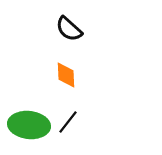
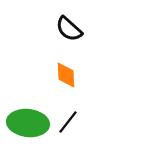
green ellipse: moved 1 px left, 2 px up
